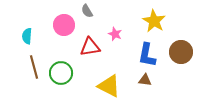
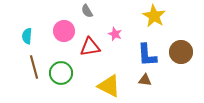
yellow star: moved 5 px up
pink circle: moved 6 px down
blue L-shape: rotated 15 degrees counterclockwise
